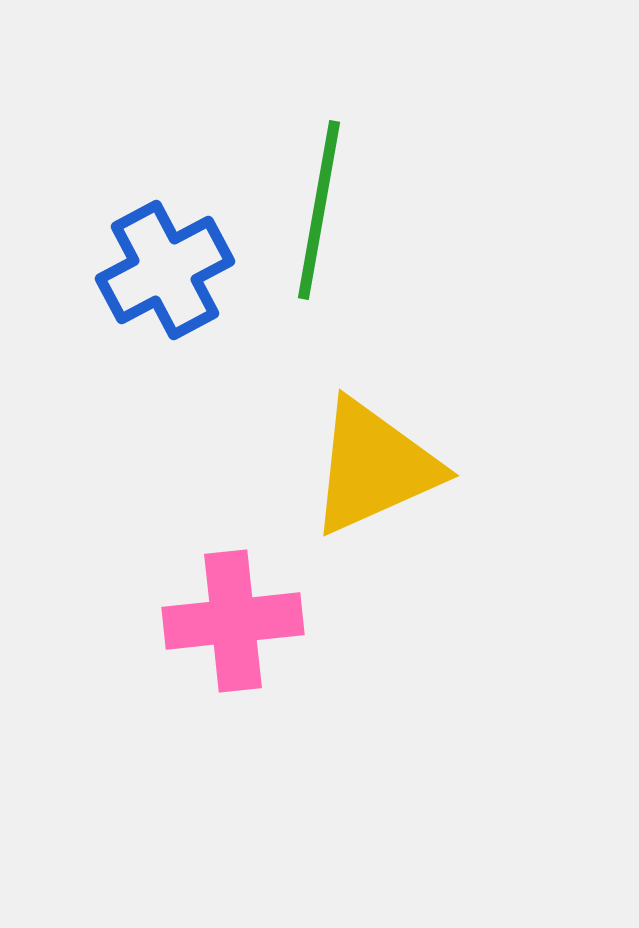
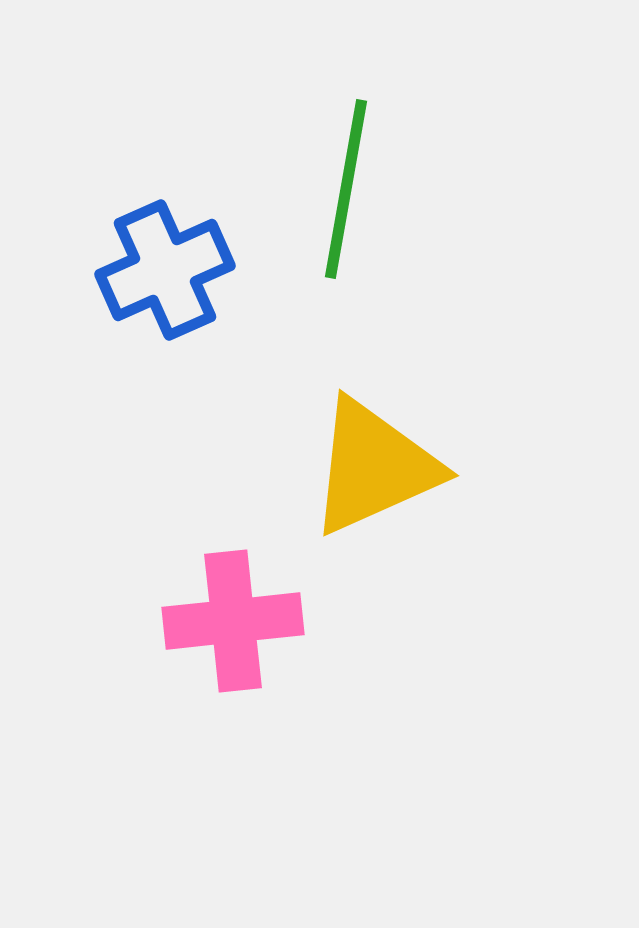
green line: moved 27 px right, 21 px up
blue cross: rotated 4 degrees clockwise
